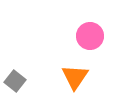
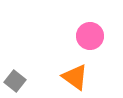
orange triangle: rotated 28 degrees counterclockwise
